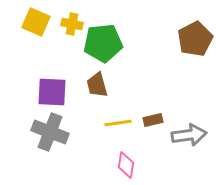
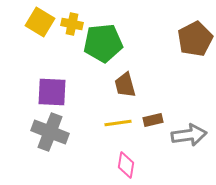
yellow square: moved 4 px right; rotated 8 degrees clockwise
brown trapezoid: moved 28 px right
